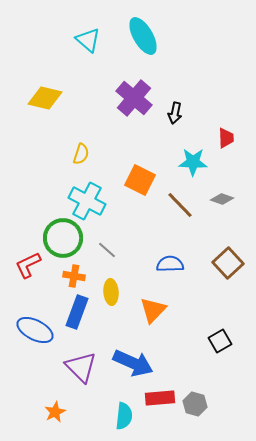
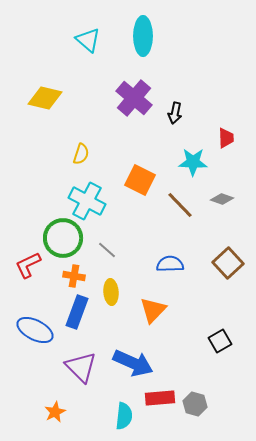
cyan ellipse: rotated 30 degrees clockwise
